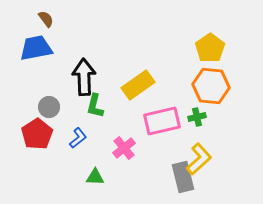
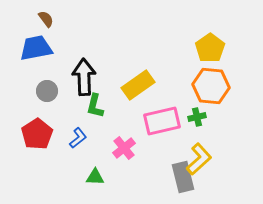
gray circle: moved 2 px left, 16 px up
